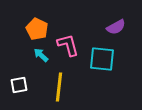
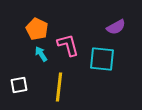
cyan arrow: moved 1 px up; rotated 14 degrees clockwise
